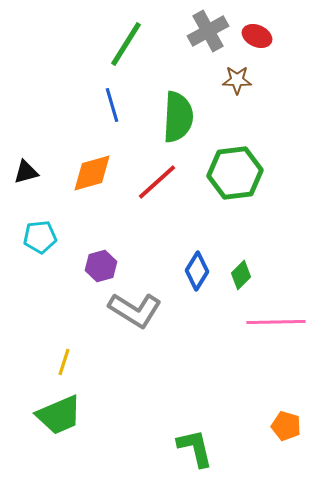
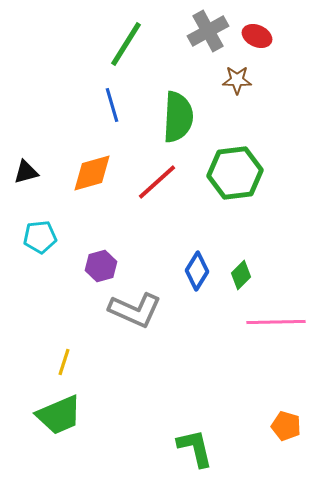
gray L-shape: rotated 8 degrees counterclockwise
